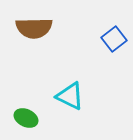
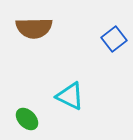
green ellipse: moved 1 px right, 1 px down; rotated 20 degrees clockwise
